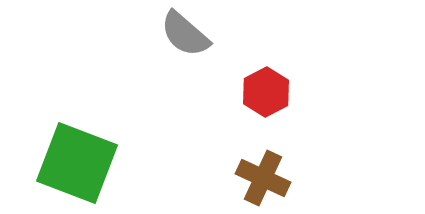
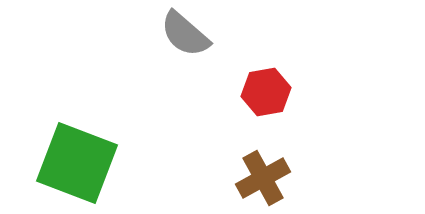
red hexagon: rotated 18 degrees clockwise
brown cross: rotated 36 degrees clockwise
